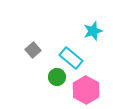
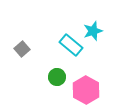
gray square: moved 11 px left, 1 px up
cyan rectangle: moved 13 px up
